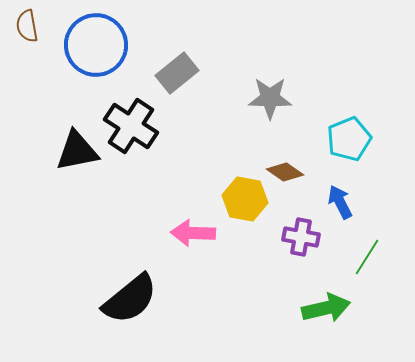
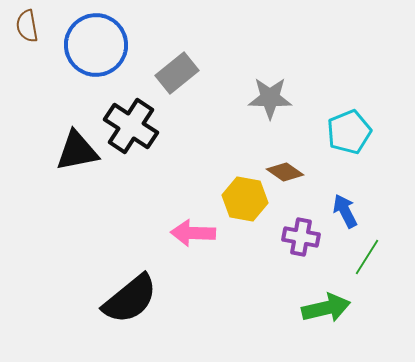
cyan pentagon: moved 7 px up
blue arrow: moved 5 px right, 9 px down
